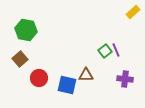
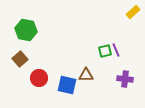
green square: rotated 24 degrees clockwise
